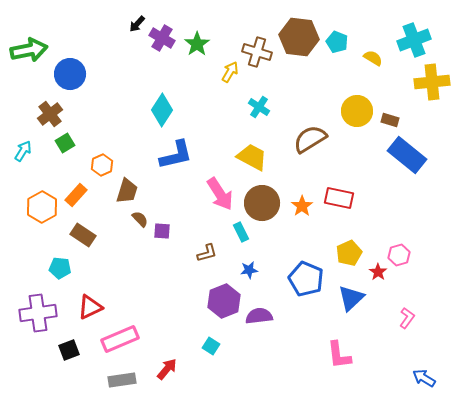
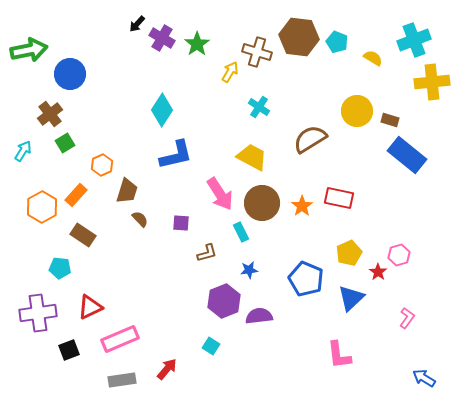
purple square at (162, 231): moved 19 px right, 8 px up
